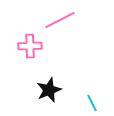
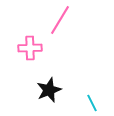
pink line: rotated 32 degrees counterclockwise
pink cross: moved 2 px down
